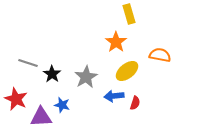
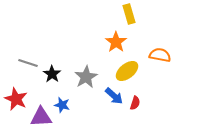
blue arrow: rotated 132 degrees counterclockwise
